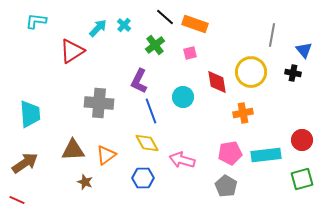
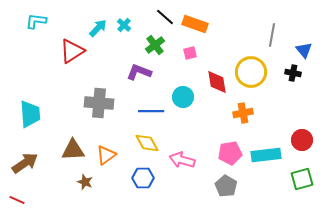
purple L-shape: moved 9 px up; rotated 85 degrees clockwise
blue line: rotated 70 degrees counterclockwise
